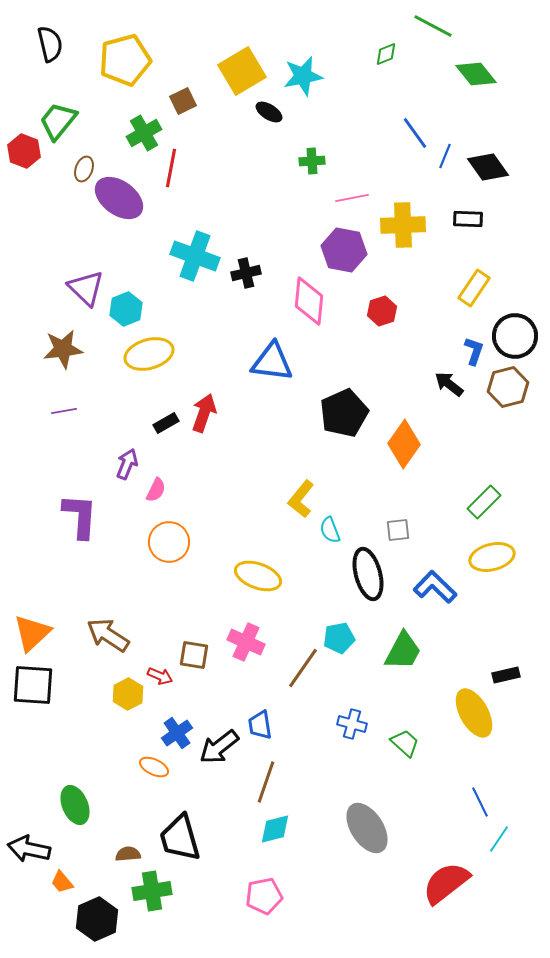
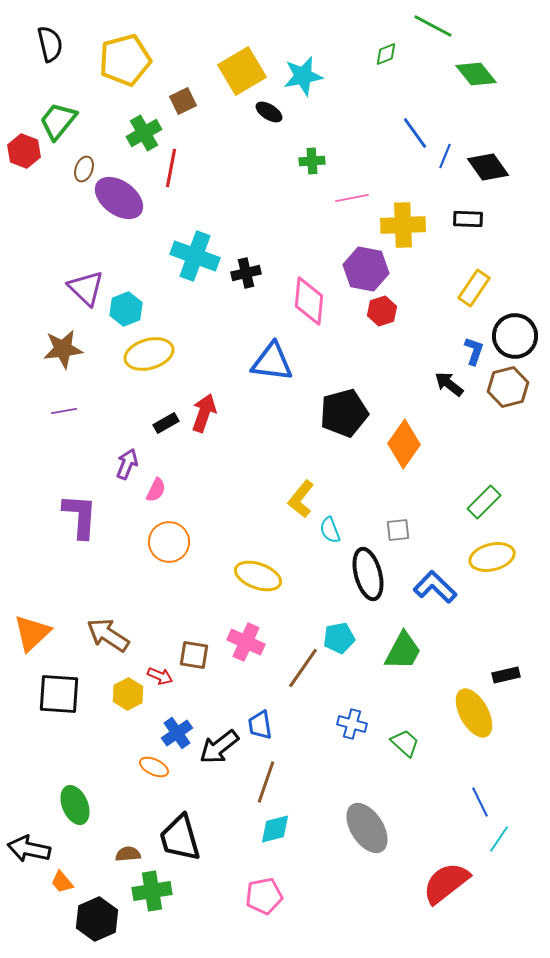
purple hexagon at (344, 250): moved 22 px right, 19 px down
black pentagon at (344, 413): rotated 9 degrees clockwise
black square at (33, 685): moved 26 px right, 9 px down
